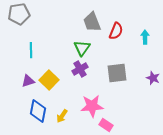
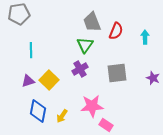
green triangle: moved 3 px right, 3 px up
